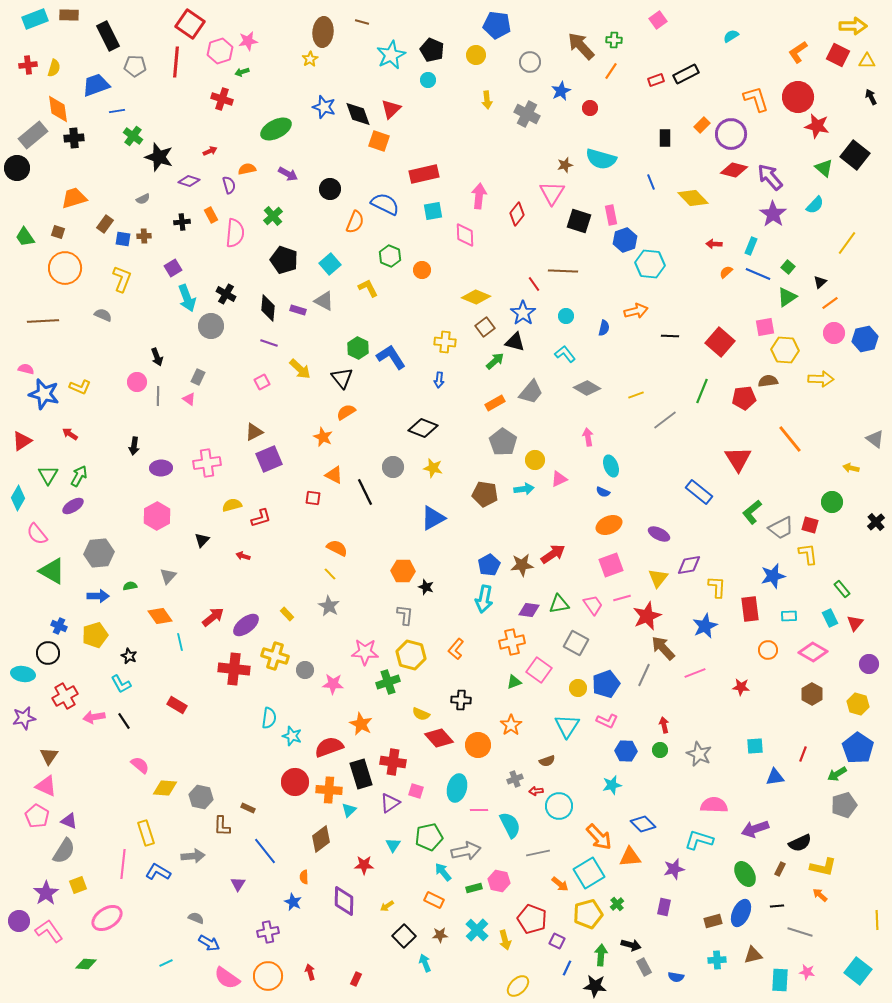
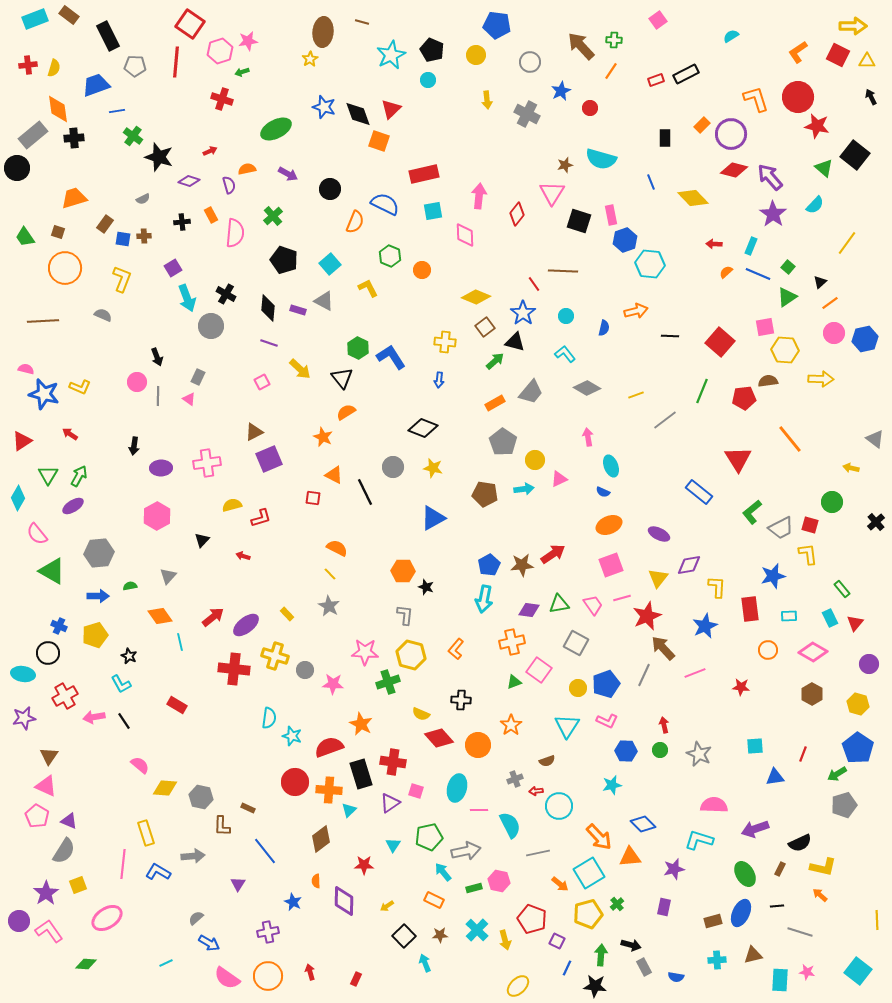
brown rectangle at (69, 15): rotated 36 degrees clockwise
orange semicircle at (304, 877): moved 12 px right, 4 px down
gray semicircle at (196, 918): rotated 63 degrees counterclockwise
